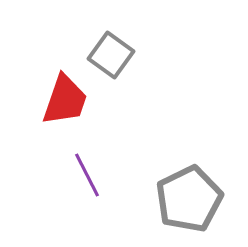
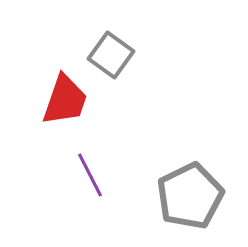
purple line: moved 3 px right
gray pentagon: moved 1 px right, 3 px up
